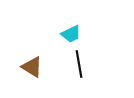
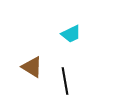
black line: moved 14 px left, 17 px down
